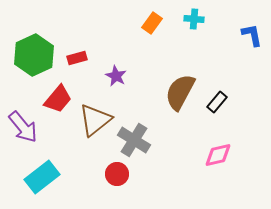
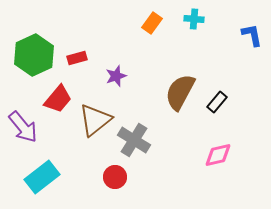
purple star: rotated 25 degrees clockwise
red circle: moved 2 px left, 3 px down
